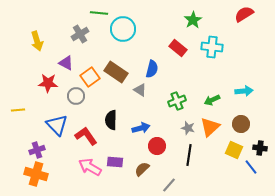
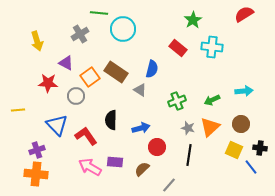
red circle: moved 1 px down
orange cross: rotated 10 degrees counterclockwise
